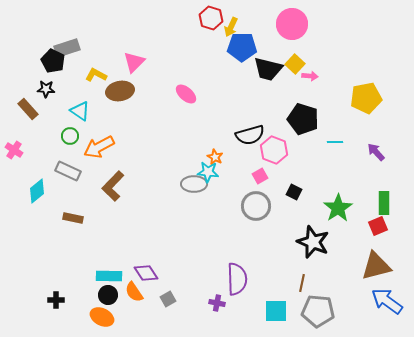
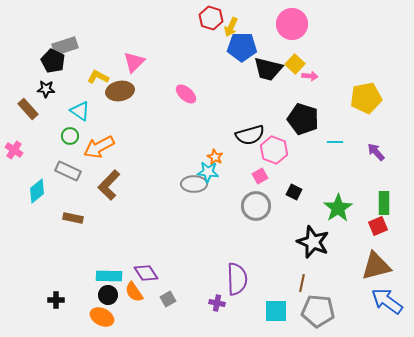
gray rectangle at (67, 48): moved 2 px left, 2 px up
yellow L-shape at (96, 75): moved 2 px right, 2 px down
brown L-shape at (113, 186): moved 4 px left, 1 px up
